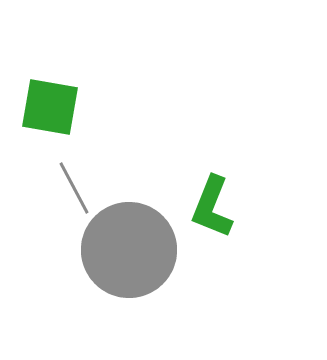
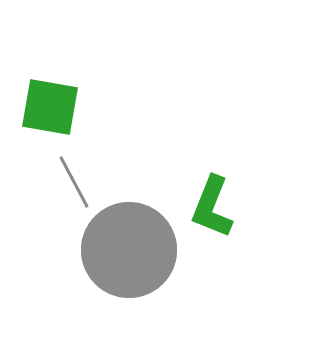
gray line: moved 6 px up
